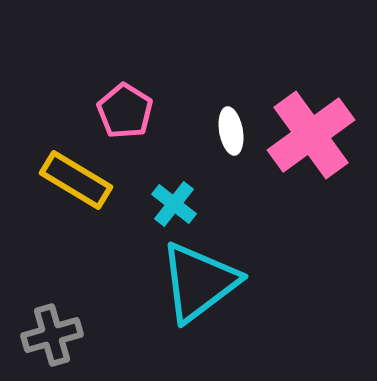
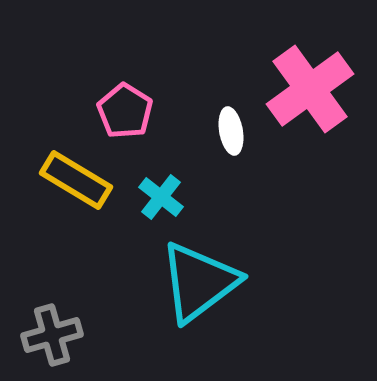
pink cross: moved 1 px left, 46 px up
cyan cross: moved 13 px left, 7 px up
